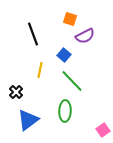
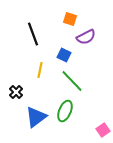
purple semicircle: moved 1 px right, 1 px down
blue square: rotated 16 degrees counterclockwise
green ellipse: rotated 20 degrees clockwise
blue triangle: moved 8 px right, 3 px up
